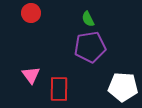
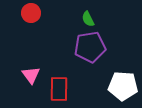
white pentagon: moved 1 px up
